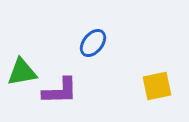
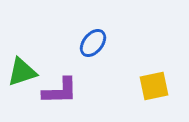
green triangle: rotated 8 degrees counterclockwise
yellow square: moved 3 px left
